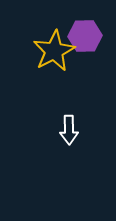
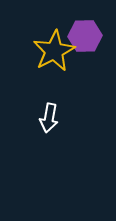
white arrow: moved 20 px left, 12 px up; rotated 12 degrees clockwise
